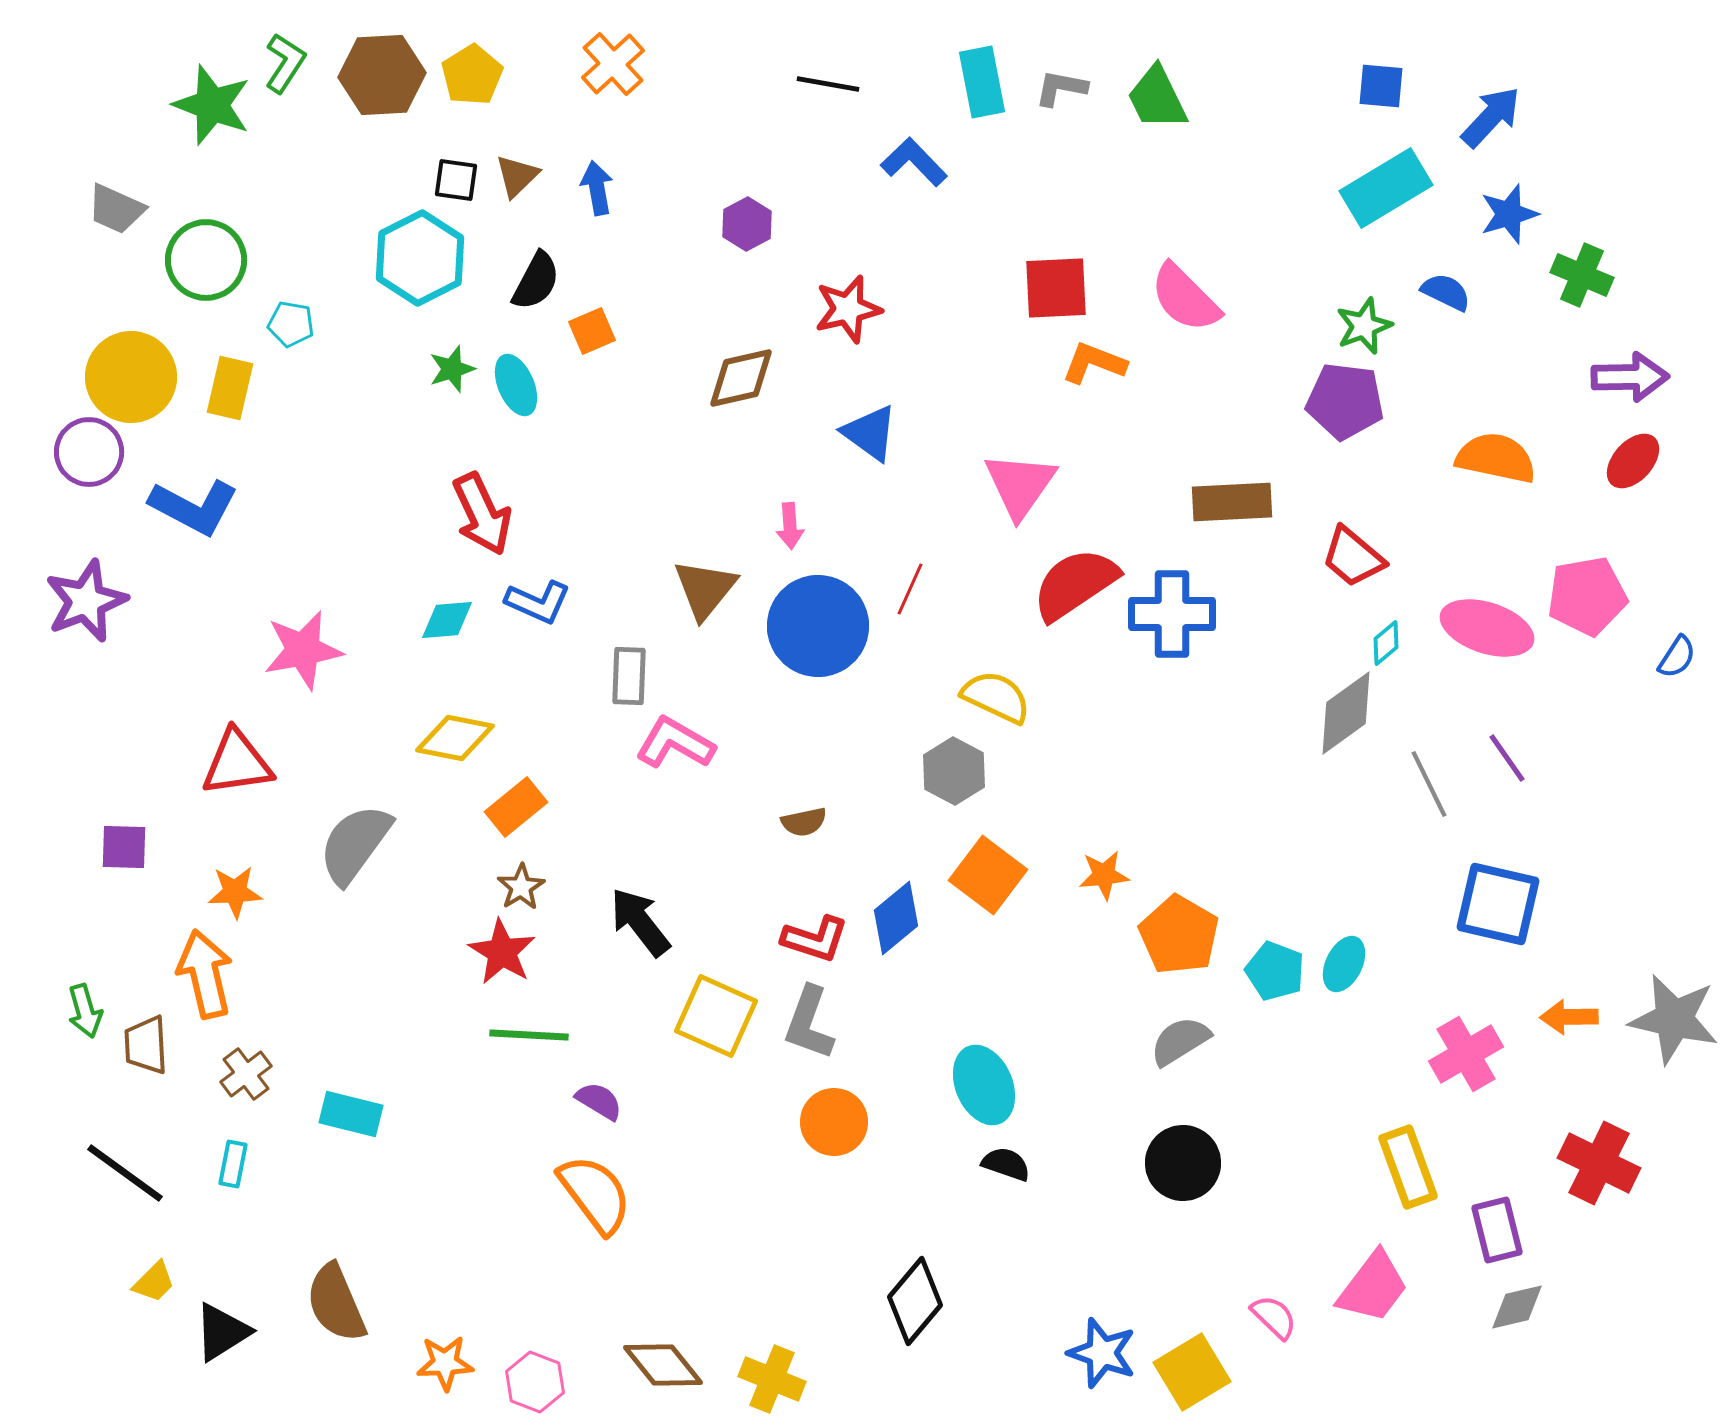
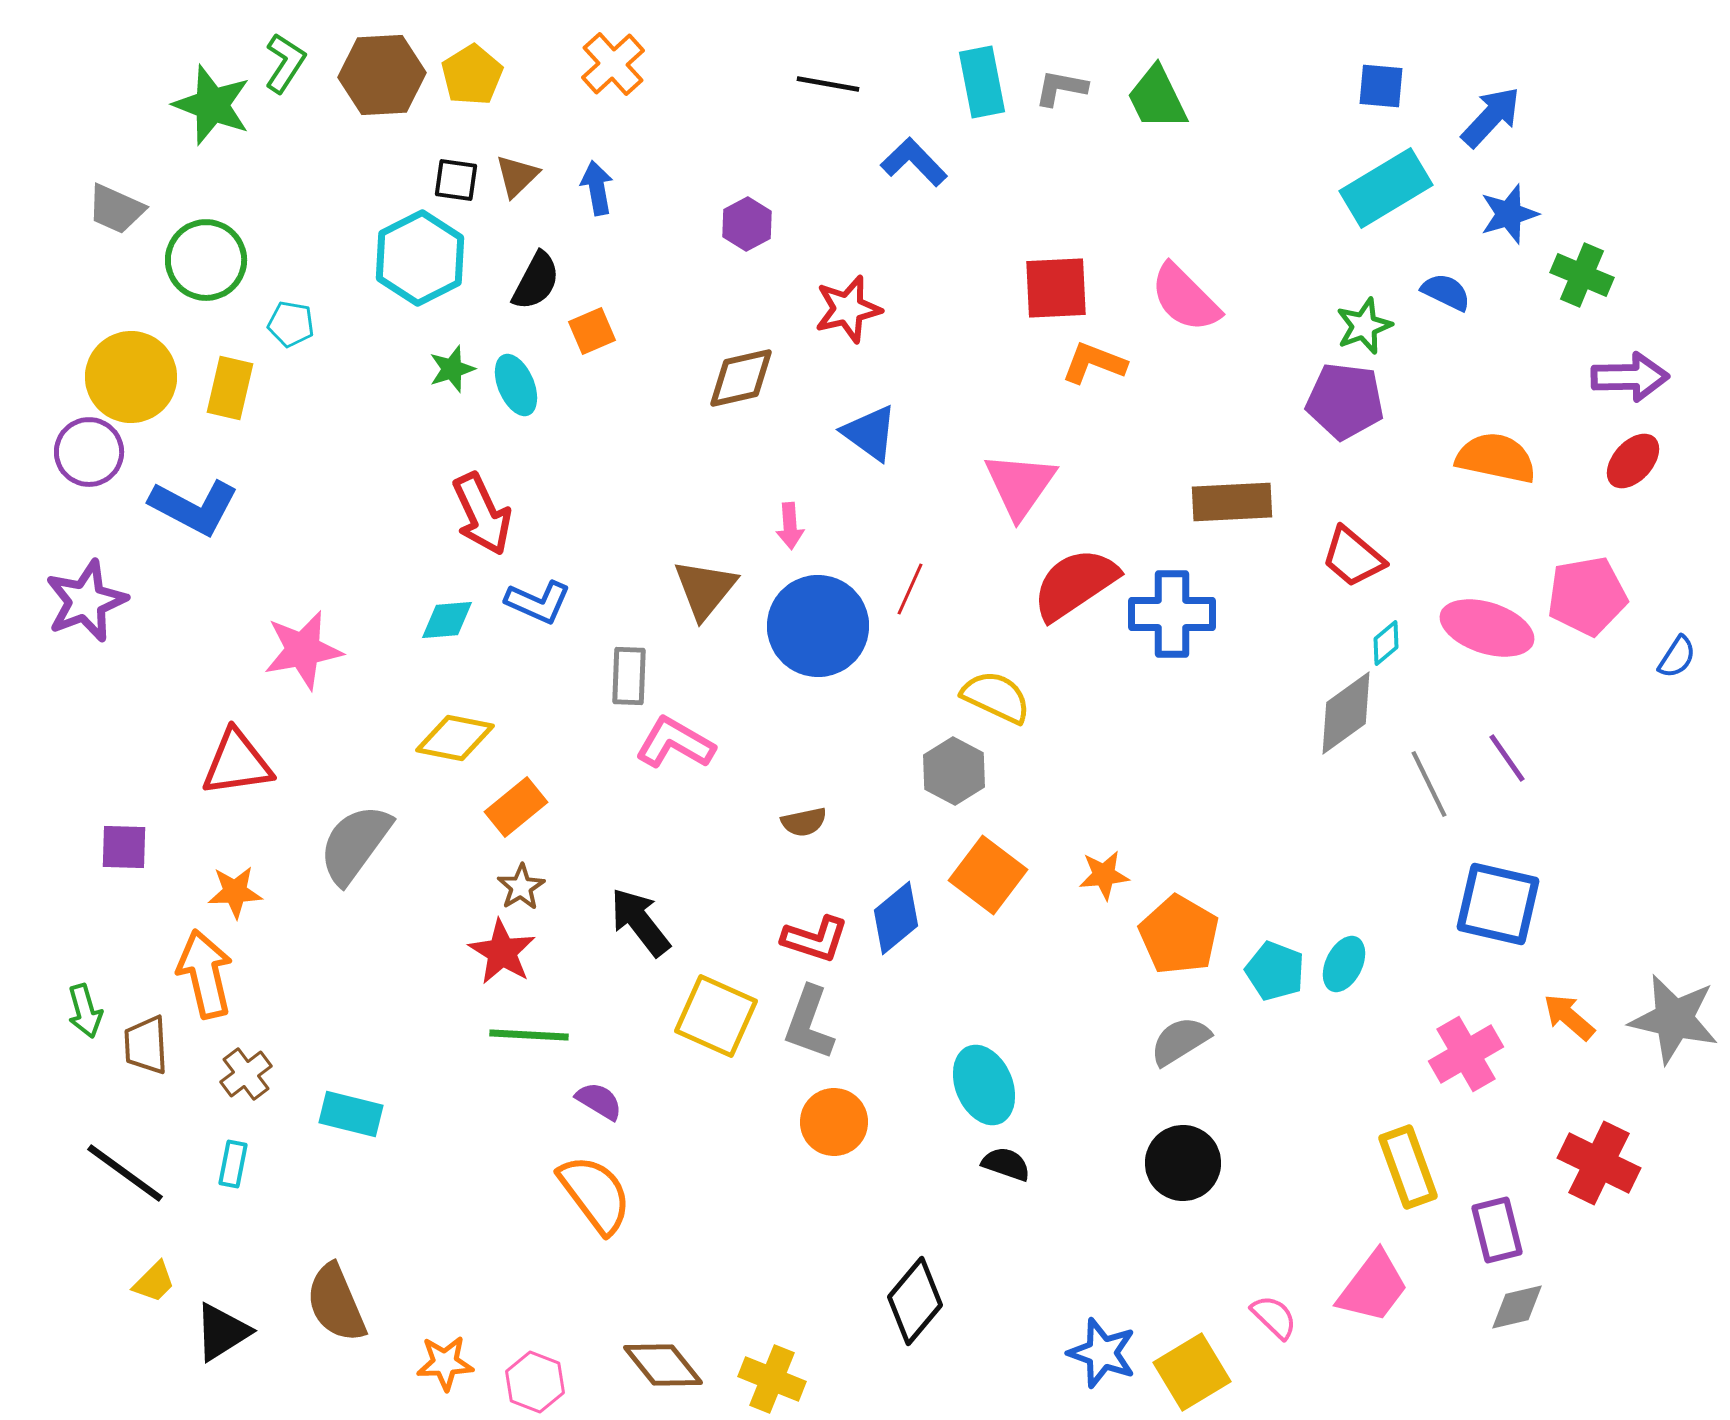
orange arrow at (1569, 1017): rotated 42 degrees clockwise
